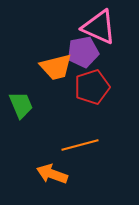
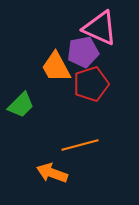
pink triangle: moved 1 px right, 1 px down
orange trapezoid: rotated 76 degrees clockwise
red pentagon: moved 1 px left, 3 px up
green trapezoid: rotated 68 degrees clockwise
orange arrow: moved 1 px up
